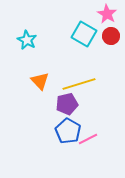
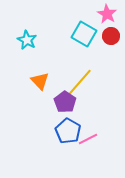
yellow line: moved 1 px up; rotated 32 degrees counterclockwise
purple pentagon: moved 2 px left, 2 px up; rotated 25 degrees counterclockwise
